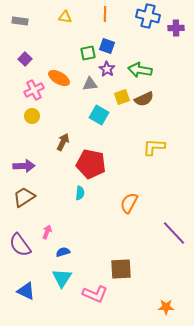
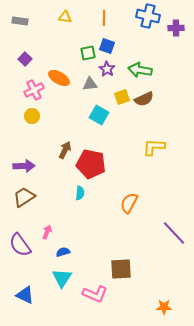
orange line: moved 1 px left, 4 px down
brown arrow: moved 2 px right, 8 px down
blue triangle: moved 1 px left, 4 px down
orange star: moved 2 px left
